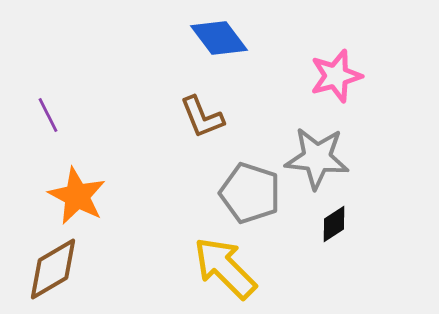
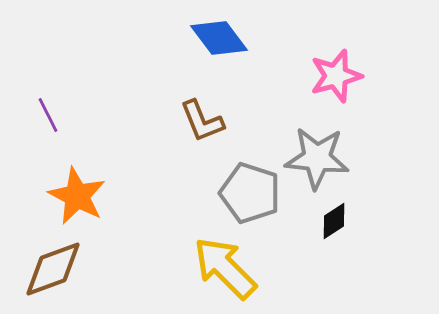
brown L-shape: moved 4 px down
black diamond: moved 3 px up
brown diamond: rotated 10 degrees clockwise
